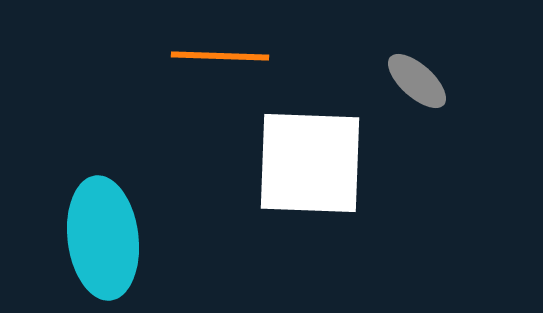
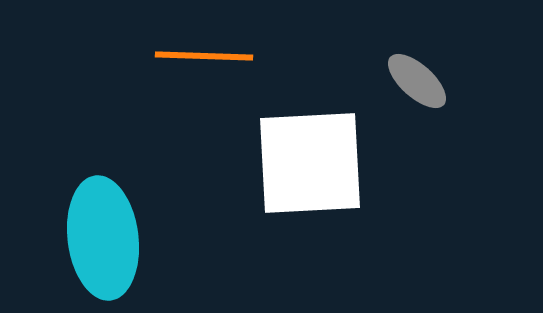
orange line: moved 16 px left
white square: rotated 5 degrees counterclockwise
